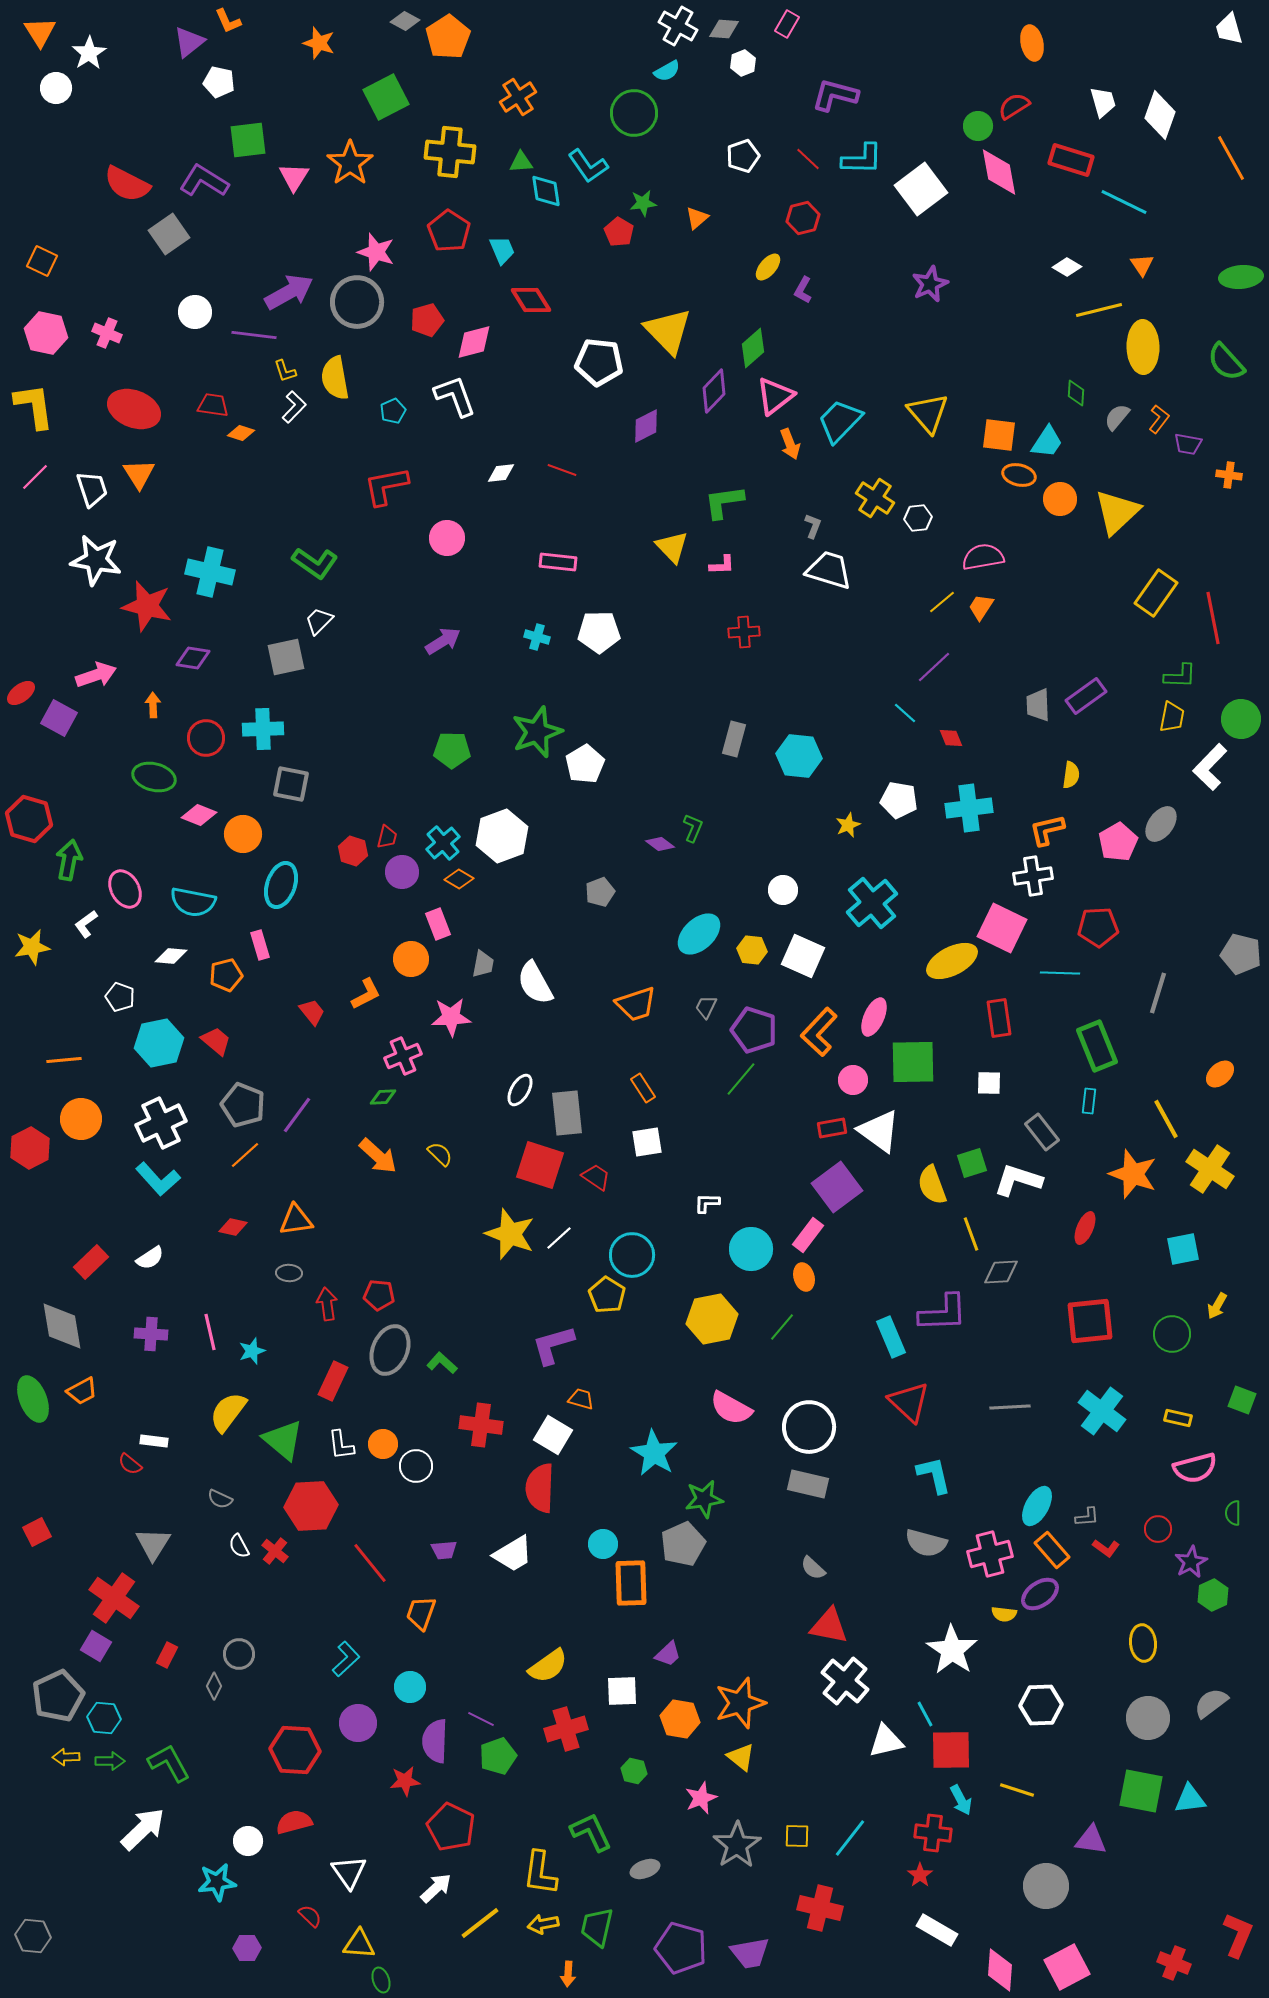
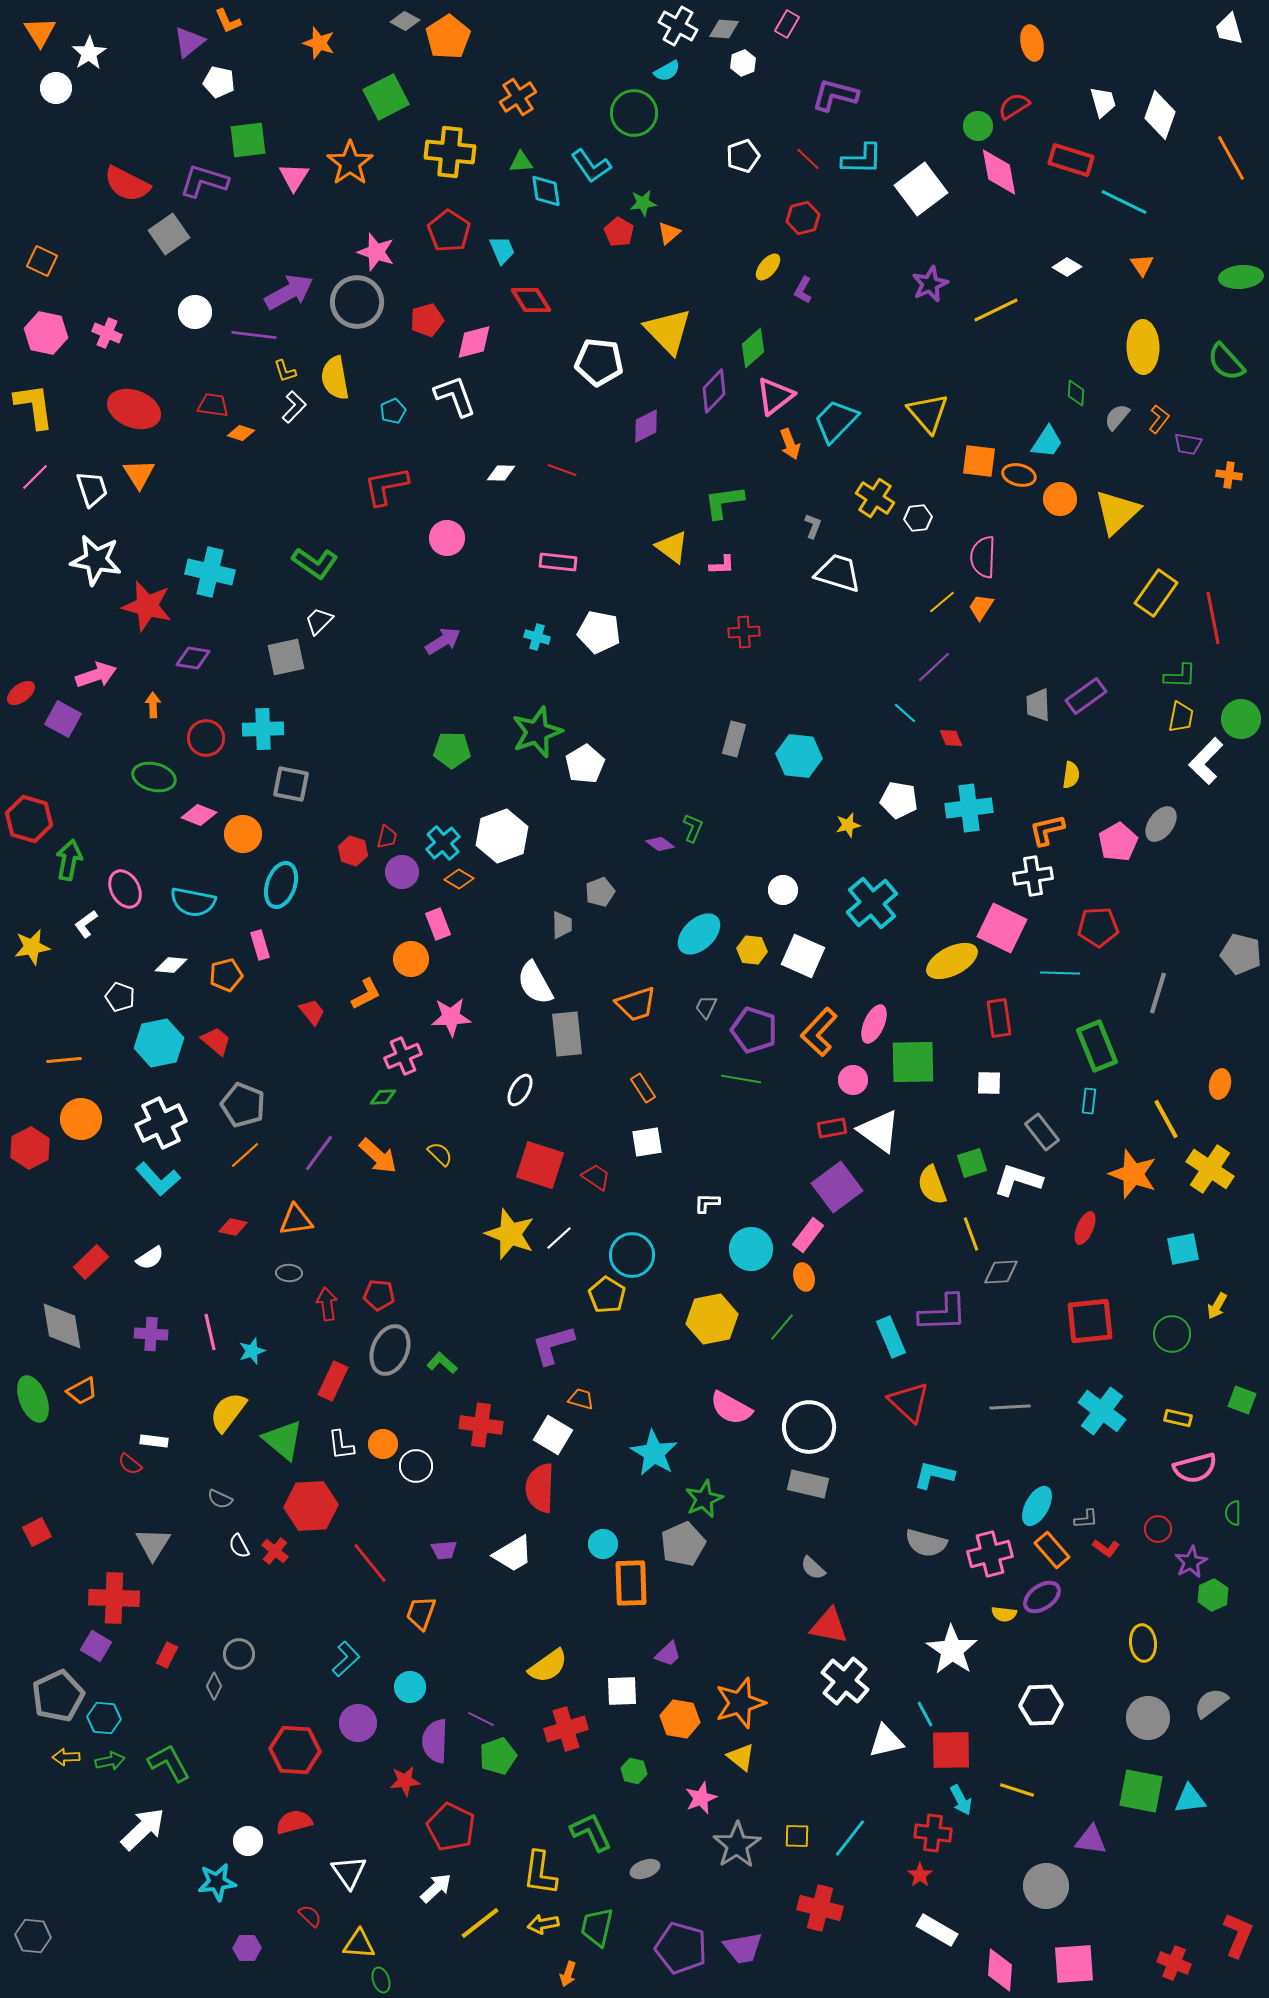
cyan L-shape at (588, 166): moved 3 px right
purple L-shape at (204, 181): rotated 15 degrees counterclockwise
orange triangle at (697, 218): moved 28 px left, 15 px down
yellow line at (1099, 310): moved 103 px left; rotated 12 degrees counterclockwise
cyan trapezoid at (840, 421): moved 4 px left
orange square at (999, 435): moved 20 px left, 26 px down
white diamond at (501, 473): rotated 8 degrees clockwise
yellow triangle at (672, 547): rotated 9 degrees counterclockwise
pink semicircle at (983, 557): rotated 78 degrees counterclockwise
white trapezoid at (829, 570): moved 9 px right, 3 px down
white pentagon at (599, 632): rotated 12 degrees clockwise
yellow trapezoid at (1172, 717): moved 9 px right
purple square at (59, 718): moved 4 px right, 1 px down
white L-shape at (1210, 767): moved 4 px left, 6 px up
yellow star at (848, 825): rotated 10 degrees clockwise
white diamond at (171, 956): moved 9 px down
gray trapezoid at (483, 964): moved 79 px right, 39 px up; rotated 12 degrees counterclockwise
pink ellipse at (874, 1017): moved 7 px down
orange ellipse at (1220, 1074): moved 10 px down; rotated 36 degrees counterclockwise
green line at (741, 1079): rotated 60 degrees clockwise
gray rectangle at (567, 1113): moved 79 px up
purple line at (297, 1115): moved 22 px right, 38 px down
cyan L-shape at (934, 1475): rotated 63 degrees counterclockwise
green star at (704, 1499): rotated 15 degrees counterclockwise
gray L-shape at (1087, 1517): moved 1 px left, 2 px down
purple ellipse at (1040, 1594): moved 2 px right, 3 px down
red cross at (114, 1598): rotated 33 degrees counterclockwise
green arrow at (110, 1761): rotated 12 degrees counterclockwise
purple trapezoid at (750, 1953): moved 7 px left, 5 px up
pink square at (1067, 1967): moved 7 px right, 3 px up; rotated 24 degrees clockwise
orange arrow at (568, 1974): rotated 15 degrees clockwise
